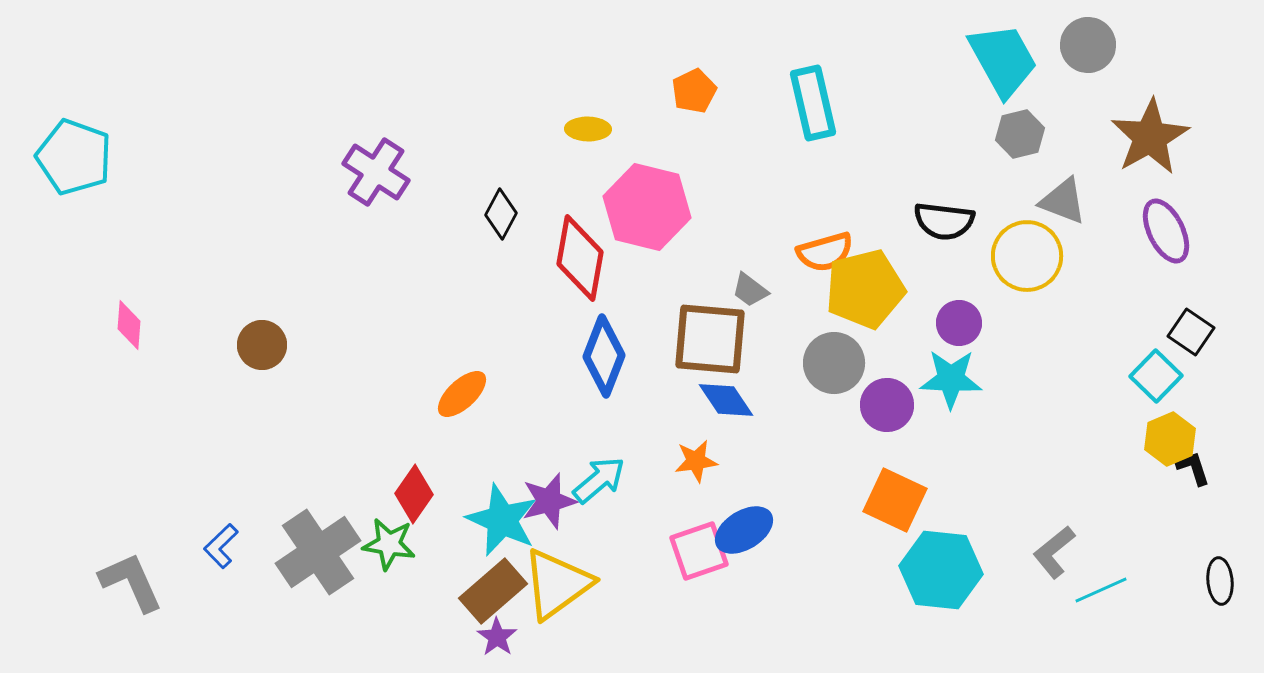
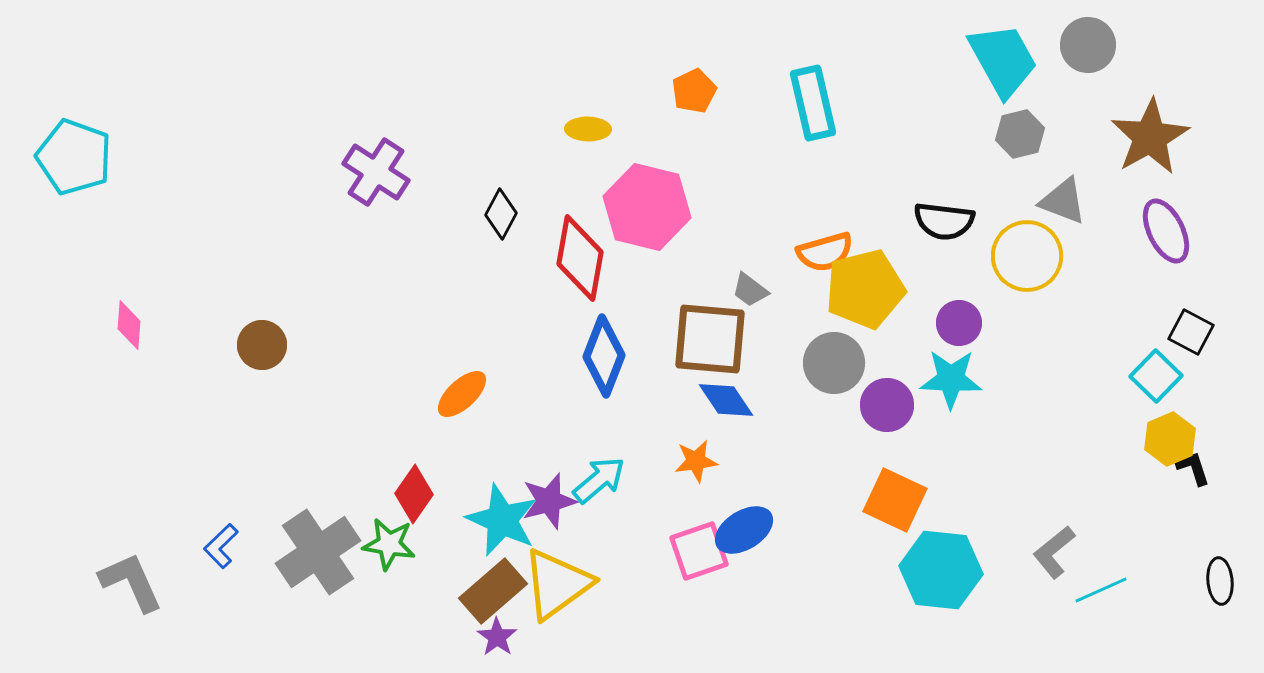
black square at (1191, 332): rotated 6 degrees counterclockwise
